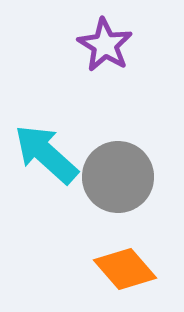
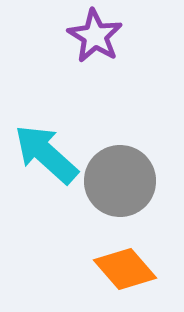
purple star: moved 10 px left, 9 px up
gray circle: moved 2 px right, 4 px down
